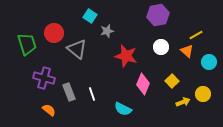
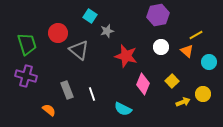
red circle: moved 4 px right
gray triangle: moved 2 px right, 1 px down
purple cross: moved 18 px left, 2 px up
gray rectangle: moved 2 px left, 2 px up
